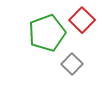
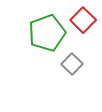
red square: moved 1 px right
